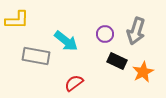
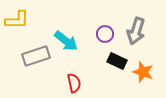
gray rectangle: rotated 28 degrees counterclockwise
orange star: rotated 25 degrees counterclockwise
red semicircle: rotated 114 degrees clockwise
